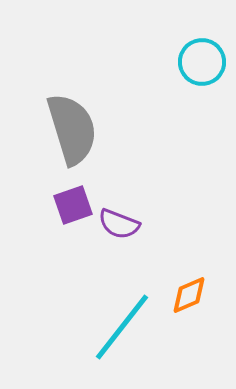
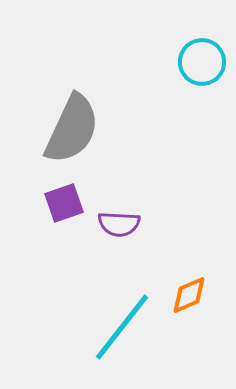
gray semicircle: rotated 42 degrees clockwise
purple square: moved 9 px left, 2 px up
purple semicircle: rotated 18 degrees counterclockwise
